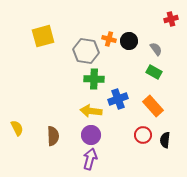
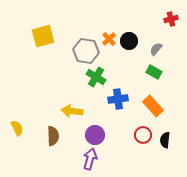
orange cross: rotated 32 degrees clockwise
gray semicircle: rotated 104 degrees counterclockwise
green cross: moved 2 px right, 2 px up; rotated 30 degrees clockwise
blue cross: rotated 12 degrees clockwise
yellow arrow: moved 19 px left
purple circle: moved 4 px right
